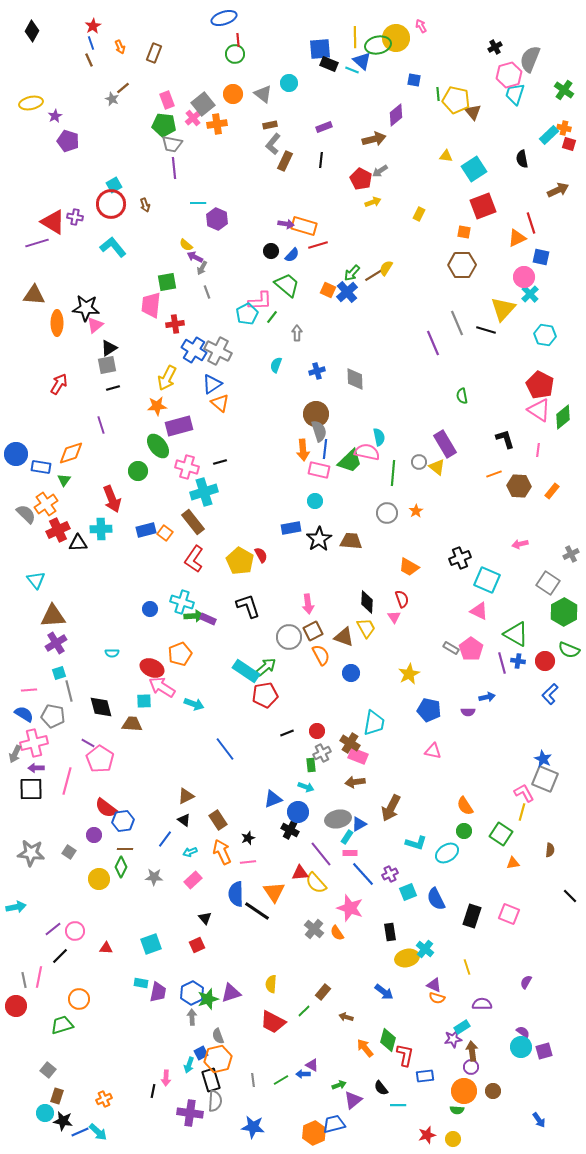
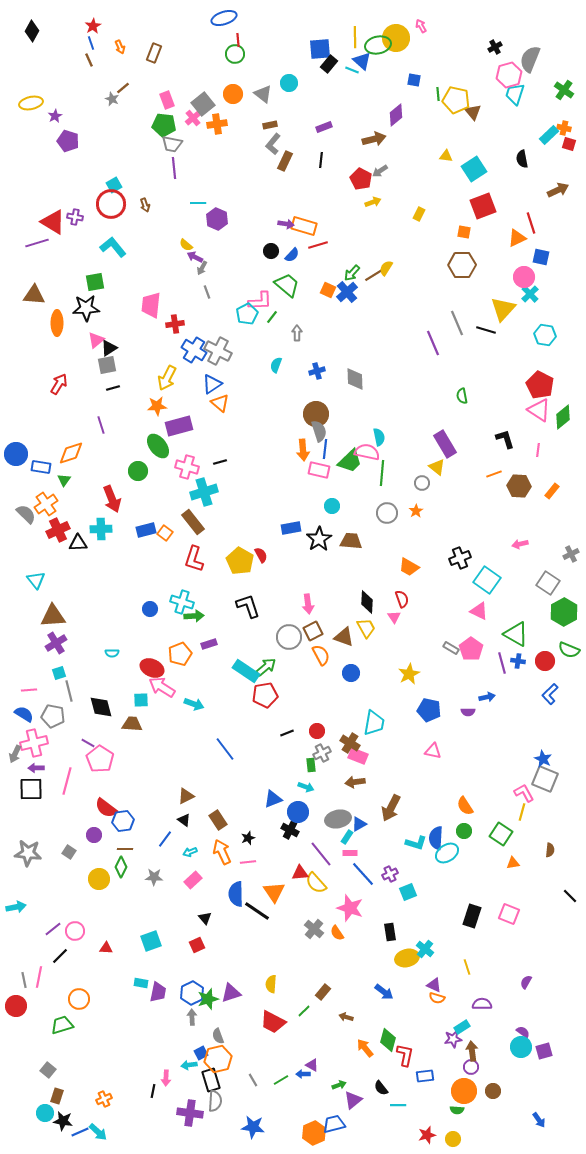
black rectangle at (329, 64): rotated 72 degrees counterclockwise
green square at (167, 282): moved 72 px left
black star at (86, 308): rotated 8 degrees counterclockwise
pink triangle at (95, 325): moved 1 px right, 15 px down
gray circle at (419, 462): moved 3 px right, 21 px down
green line at (393, 473): moved 11 px left
cyan circle at (315, 501): moved 17 px right, 5 px down
red L-shape at (194, 559): rotated 16 degrees counterclockwise
cyan square at (487, 580): rotated 12 degrees clockwise
purple rectangle at (208, 619): moved 1 px right, 25 px down; rotated 42 degrees counterclockwise
cyan square at (144, 701): moved 3 px left, 1 px up
gray star at (31, 853): moved 3 px left
blue semicircle at (436, 899): moved 61 px up; rotated 30 degrees clockwise
cyan square at (151, 944): moved 3 px up
cyan arrow at (189, 1065): rotated 63 degrees clockwise
gray line at (253, 1080): rotated 24 degrees counterclockwise
